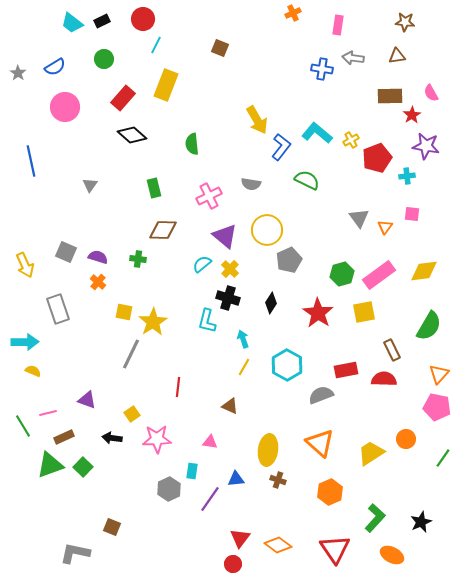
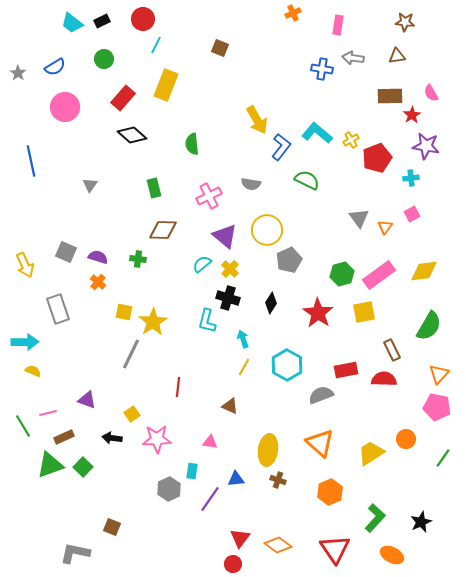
cyan cross at (407, 176): moved 4 px right, 2 px down
pink square at (412, 214): rotated 35 degrees counterclockwise
